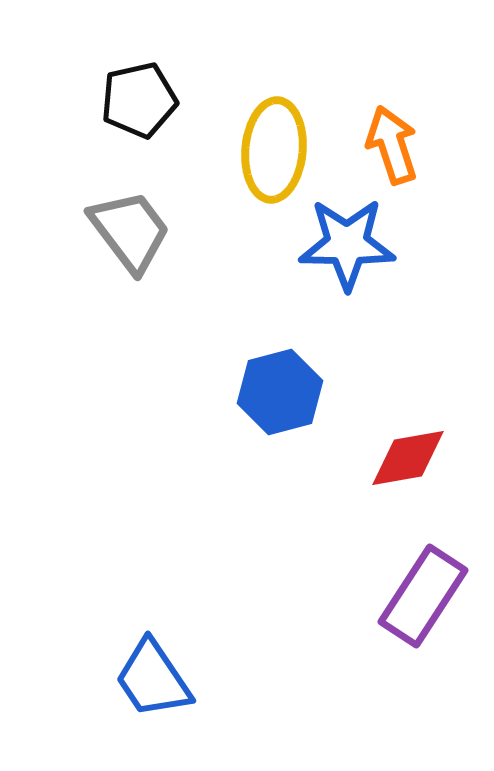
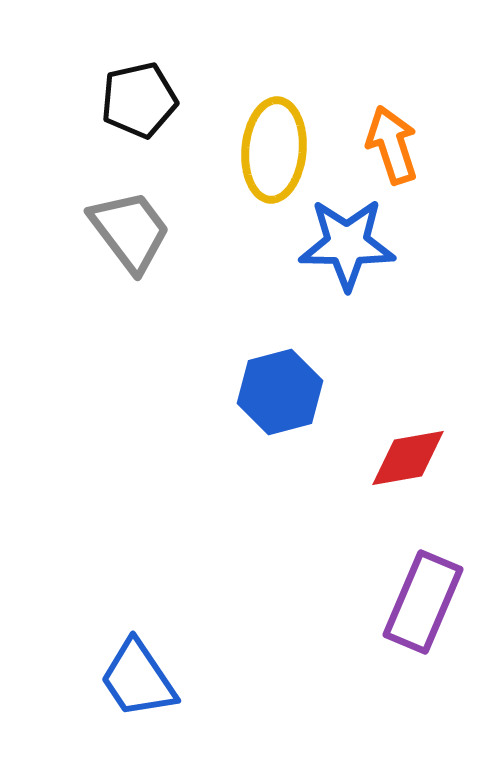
purple rectangle: moved 6 px down; rotated 10 degrees counterclockwise
blue trapezoid: moved 15 px left
